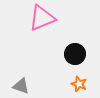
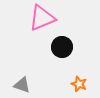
black circle: moved 13 px left, 7 px up
gray triangle: moved 1 px right, 1 px up
